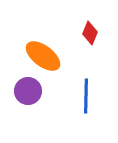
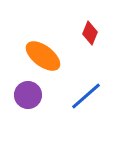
purple circle: moved 4 px down
blue line: rotated 48 degrees clockwise
